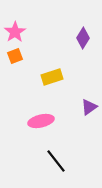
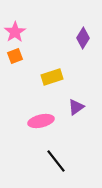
purple triangle: moved 13 px left
